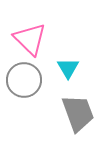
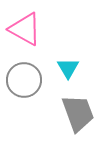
pink triangle: moved 5 px left, 10 px up; rotated 15 degrees counterclockwise
